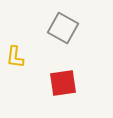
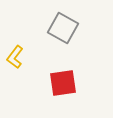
yellow L-shape: rotated 30 degrees clockwise
